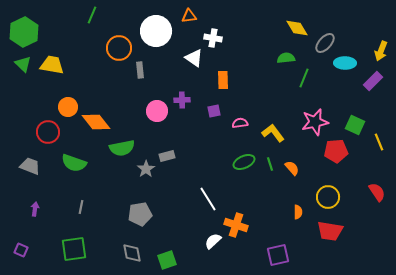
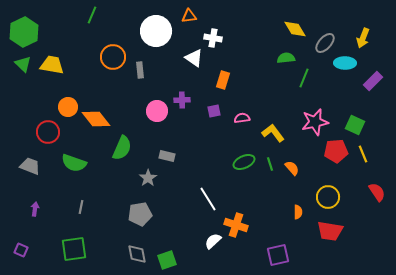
yellow diamond at (297, 28): moved 2 px left, 1 px down
orange circle at (119, 48): moved 6 px left, 9 px down
yellow arrow at (381, 51): moved 18 px left, 13 px up
orange rectangle at (223, 80): rotated 18 degrees clockwise
orange diamond at (96, 122): moved 3 px up
pink semicircle at (240, 123): moved 2 px right, 5 px up
yellow line at (379, 142): moved 16 px left, 12 px down
green semicircle at (122, 148): rotated 55 degrees counterclockwise
gray rectangle at (167, 156): rotated 28 degrees clockwise
gray star at (146, 169): moved 2 px right, 9 px down
gray diamond at (132, 253): moved 5 px right, 1 px down
